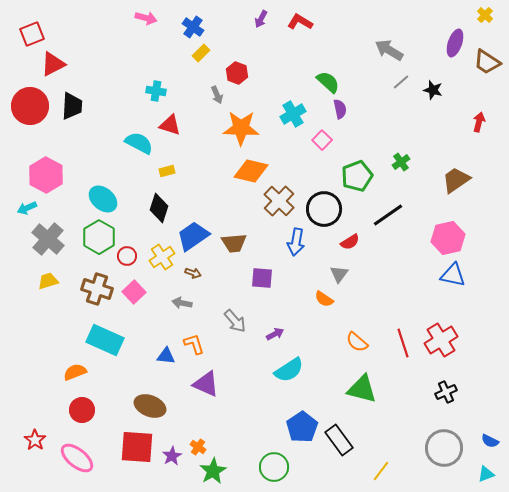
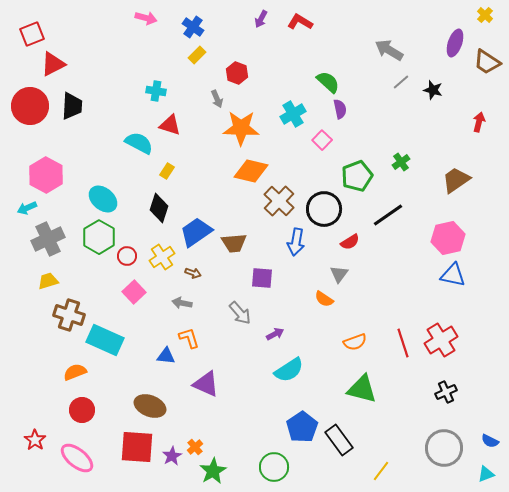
yellow rectangle at (201, 53): moved 4 px left, 2 px down
gray arrow at (217, 95): moved 4 px down
yellow rectangle at (167, 171): rotated 42 degrees counterclockwise
blue trapezoid at (193, 236): moved 3 px right, 4 px up
gray cross at (48, 239): rotated 24 degrees clockwise
brown cross at (97, 289): moved 28 px left, 26 px down
gray arrow at (235, 321): moved 5 px right, 8 px up
orange semicircle at (357, 342): moved 2 px left; rotated 60 degrees counterclockwise
orange L-shape at (194, 344): moved 5 px left, 6 px up
orange cross at (198, 447): moved 3 px left; rotated 14 degrees clockwise
